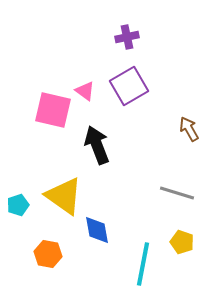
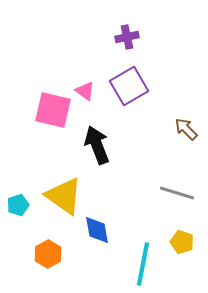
brown arrow: moved 3 px left; rotated 15 degrees counterclockwise
orange hexagon: rotated 20 degrees clockwise
